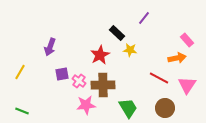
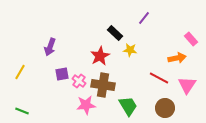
black rectangle: moved 2 px left
pink rectangle: moved 4 px right, 1 px up
red star: moved 1 px down
brown cross: rotated 10 degrees clockwise
green trapezoid: moved 2 px up
